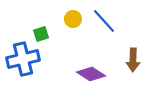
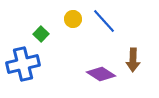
green square: rotated 28 degrees counterclockwise
blue cross: moved 5 px down
purple diamond: moved 10 px right
